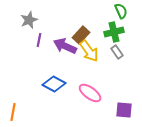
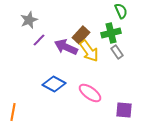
green cross: moved 3 px left, 1 px down
purple line: rotated 32 degrees clockwise
purple arrow: moved 1 px right, 1 px down
